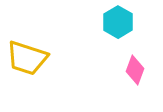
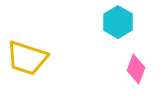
pink diamond: moved 1 px right, 1 px up
